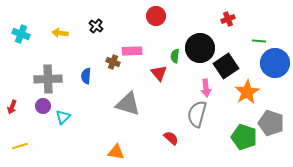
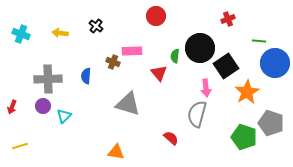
cyan triangle: moved 1 px right, 1 px up
